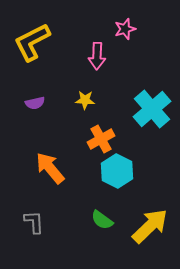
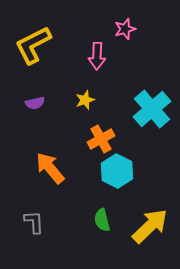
yellow L-shape: moved 1 px right, 3 px down
yellow star: rotated 24 degrees counterclockwise
green semicircle: rotated 40 degrees clockwise
